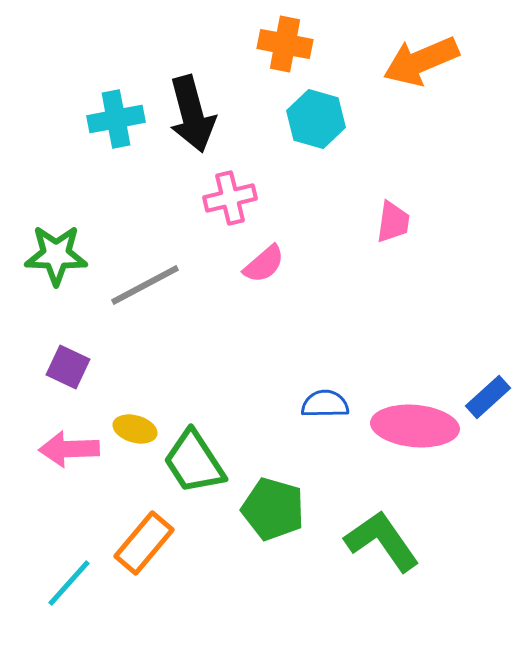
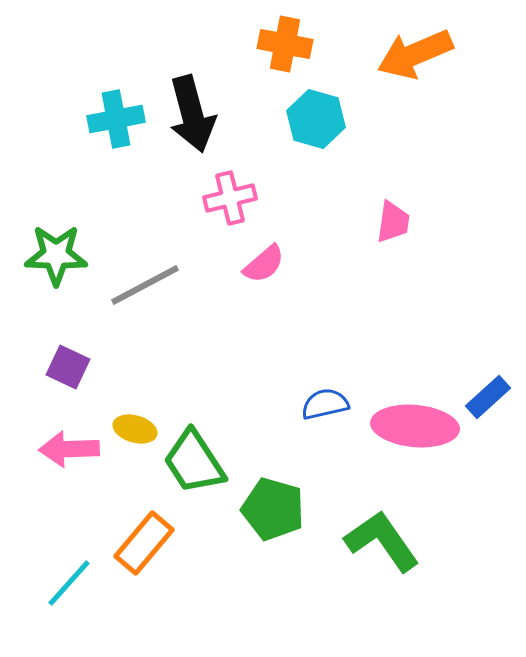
orange arrow: moved 6 px left, 7 px up
blue semicircle: rotated 12 degrees counterclockwise
